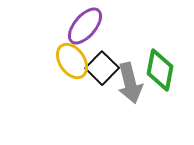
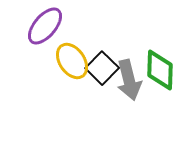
purple ellipse: moved 40 px left
green diamond: rotated 9 degrees counterclockwise
gray arrow: moved 1 px left, 3 px up
